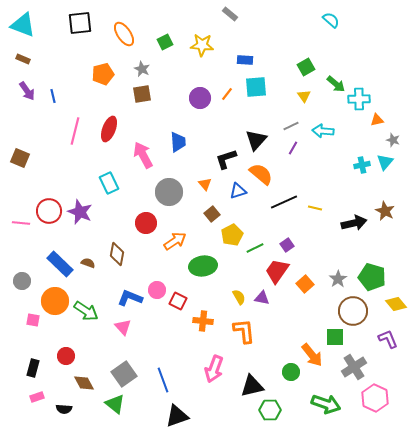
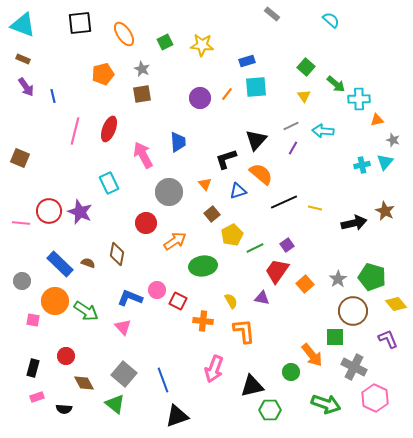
gray rectangle at (230, 14): moved 42 px right
blue rectangle at (245, 60): moved 2 px right, 1 px down; rotated 21 degrees counterclockwise
green square at (306, 67): rotated 18 degrees counterclockwise
purple arrow at (27, 91): moved 1 px left, 4 px up
yellow semicircle at (239, 297): moved 8 px left, 4 px down
gray cross at (354, 367): rotated 30 degrees counterclockwise
gray square at (124, 374): rotated 15 degrees counterclockwise
